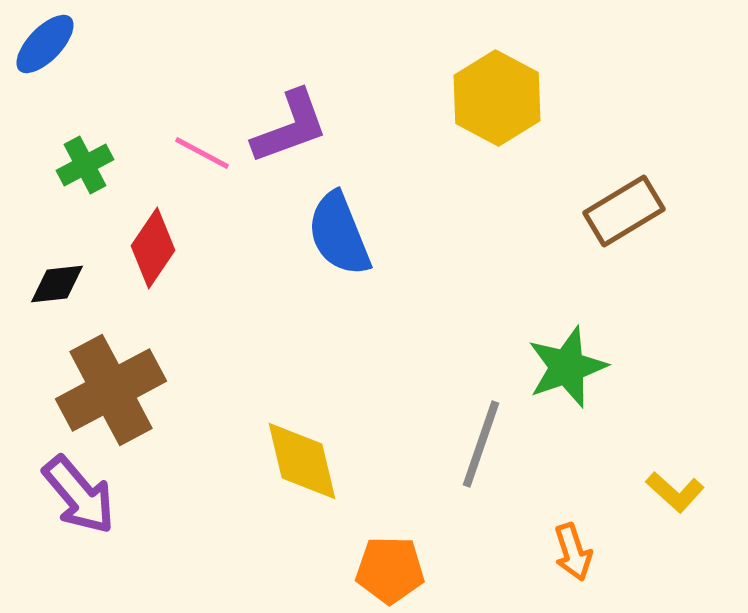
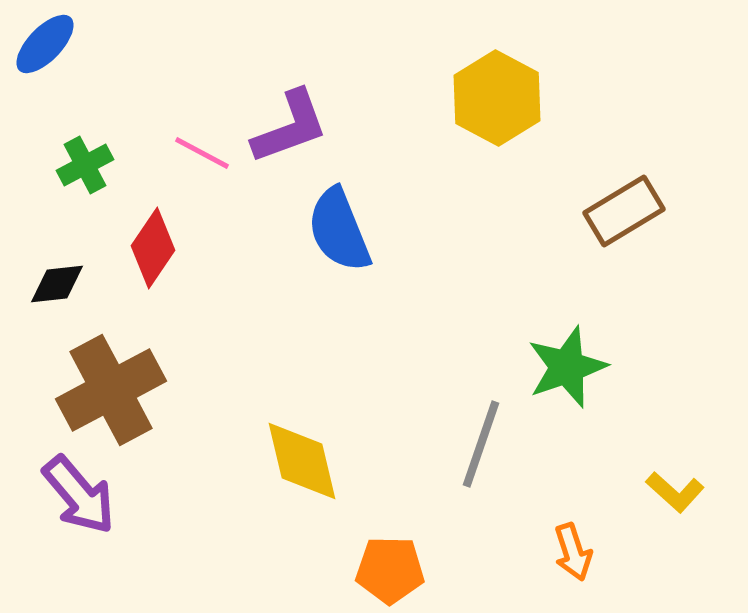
blue semicircle: moved 4 px up
